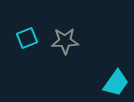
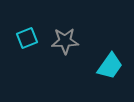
cyan trapezoid: moved 6 px left, 17 px up
